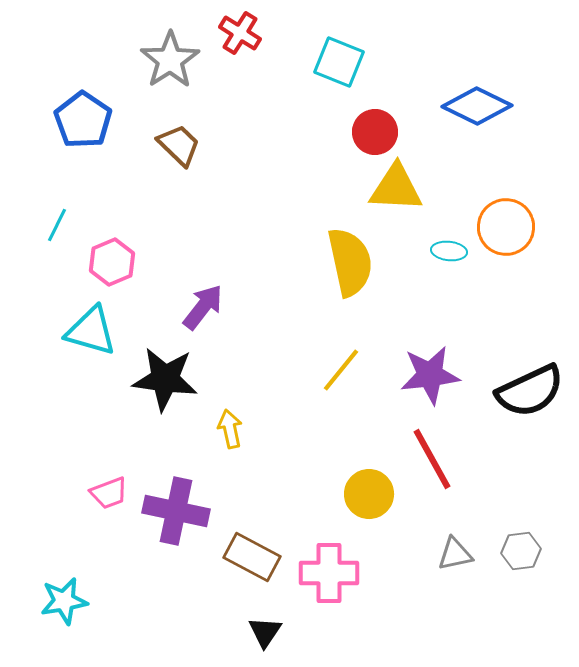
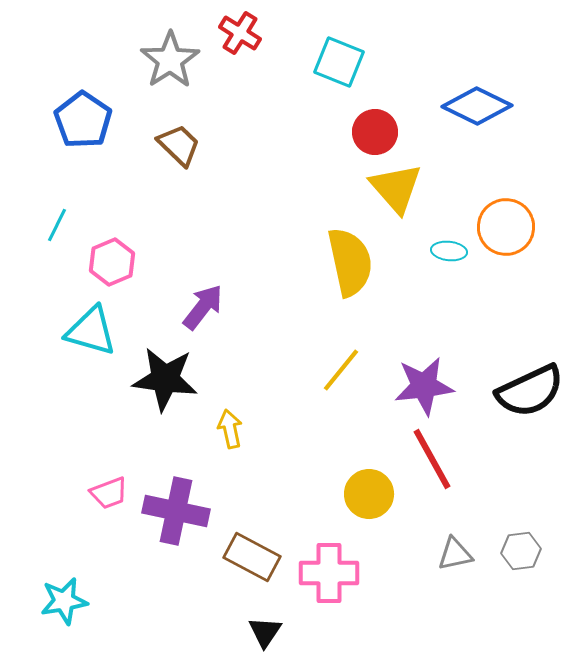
yellow triangle: rotated 46 degrees clockwise
purple star: moved 6 px left, 11 px down
